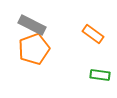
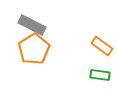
orange rectangle: moved 9 px right, 12 px down
orange pentagon: rotated 12 degrees counterclockwise
